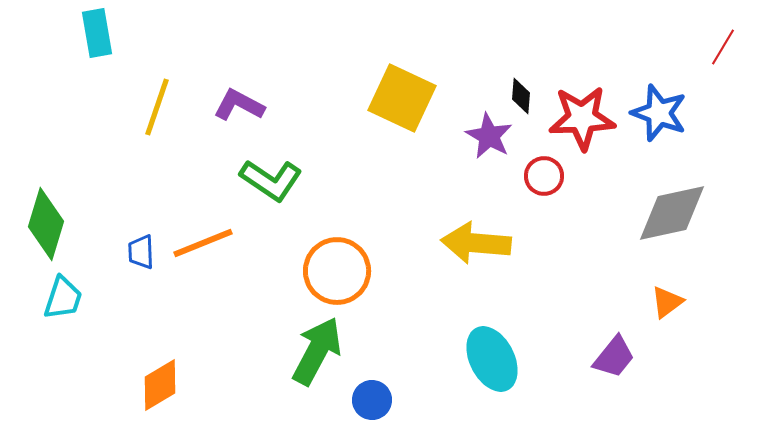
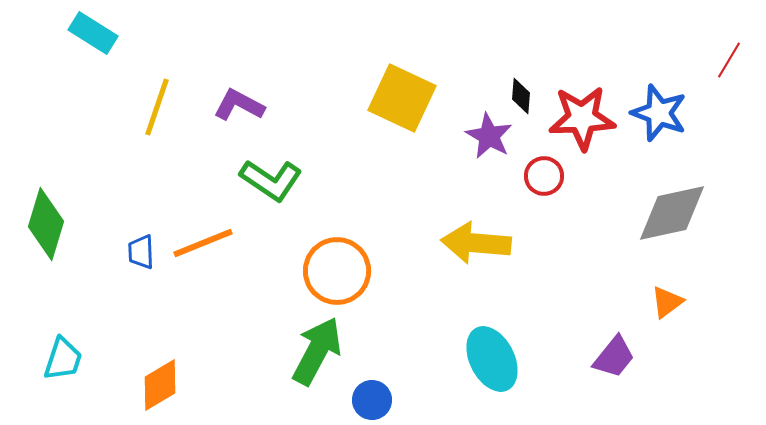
cyan rectangle: moved 4 px left; rotated 48 degrees counterclockwise
red line: moved 6 px right, 13 px down
cyan trapezoid: moved 61 px down
